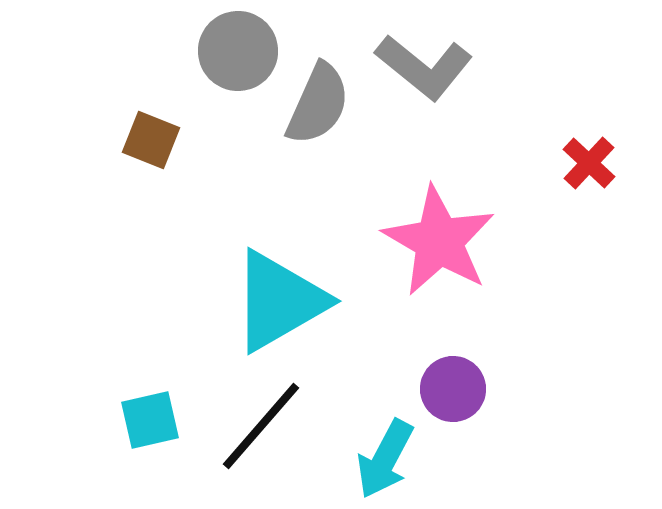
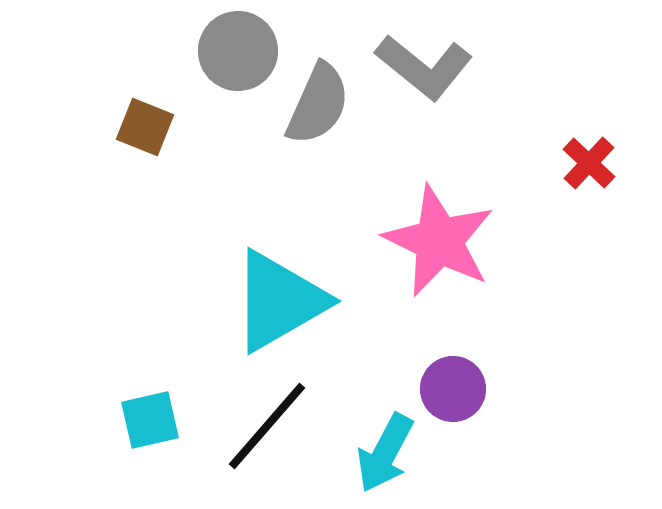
brown square: moved 6 px left, 13 px up
pink star: rotated 4 degrees counterclockwise
black line: moved 6 px right
cyan arrow: moved 6 px up
